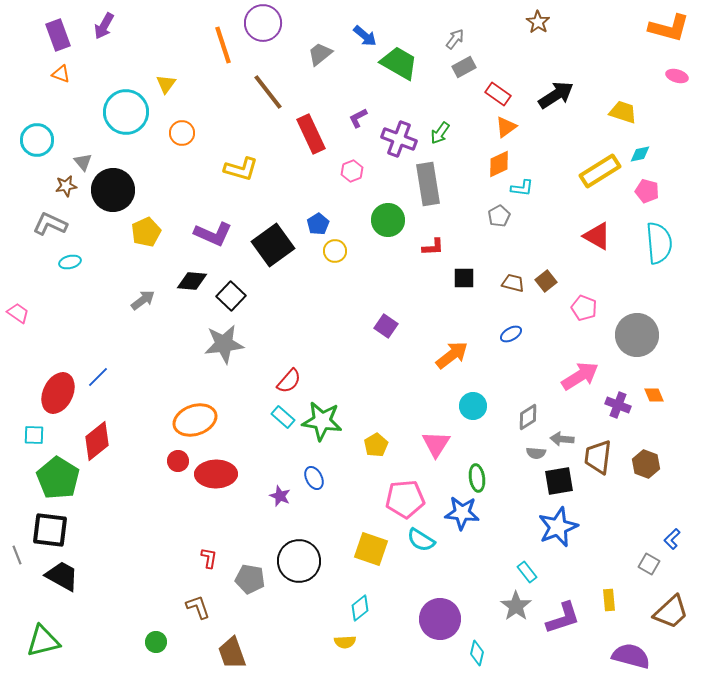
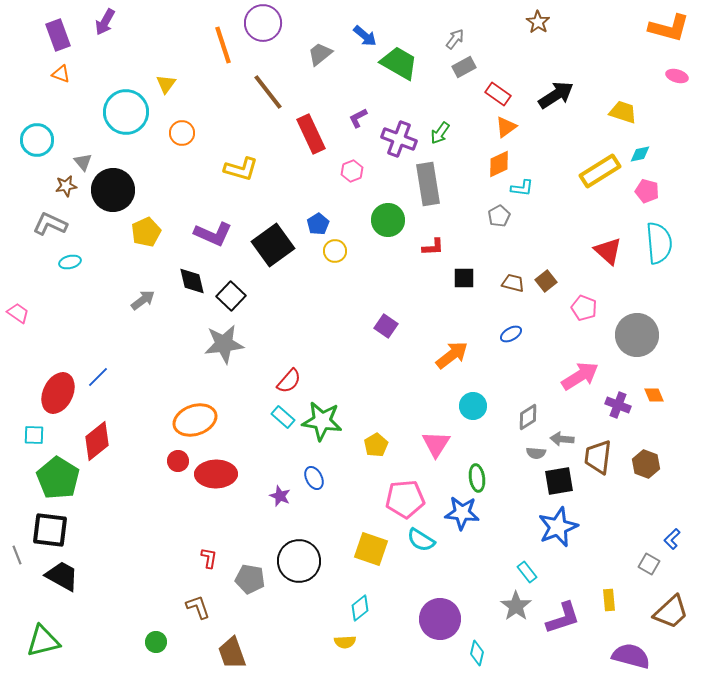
purple arrow at (104, 26): moved 1 px right, 4 px up
red triangle at (597, 236): moved 11 px right, 15 px down; rotated 12 degrees clockwise
black diamond at (192, 281): rotated 72 degrees clockwise
